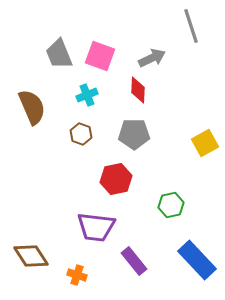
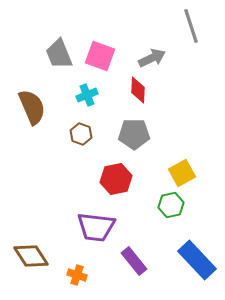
yellow square: moved 23 px left, 30 px down
